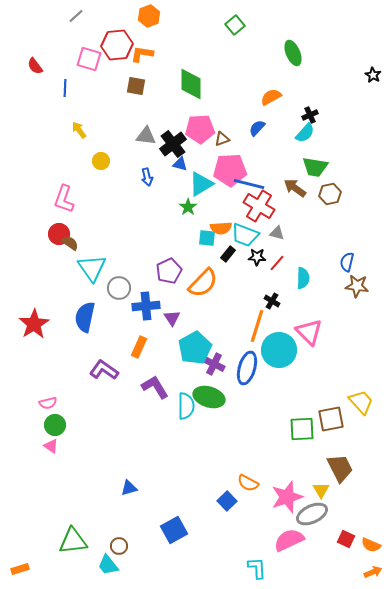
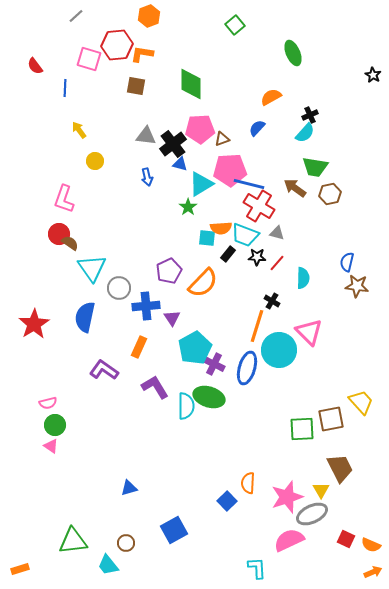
yellow circle at (101, 161): moved 6 px left
orange semicircle at (248, 483): rotated 65 degrees clockwise
brown circle at (119, 546): moved 7 px right, 3 px up
